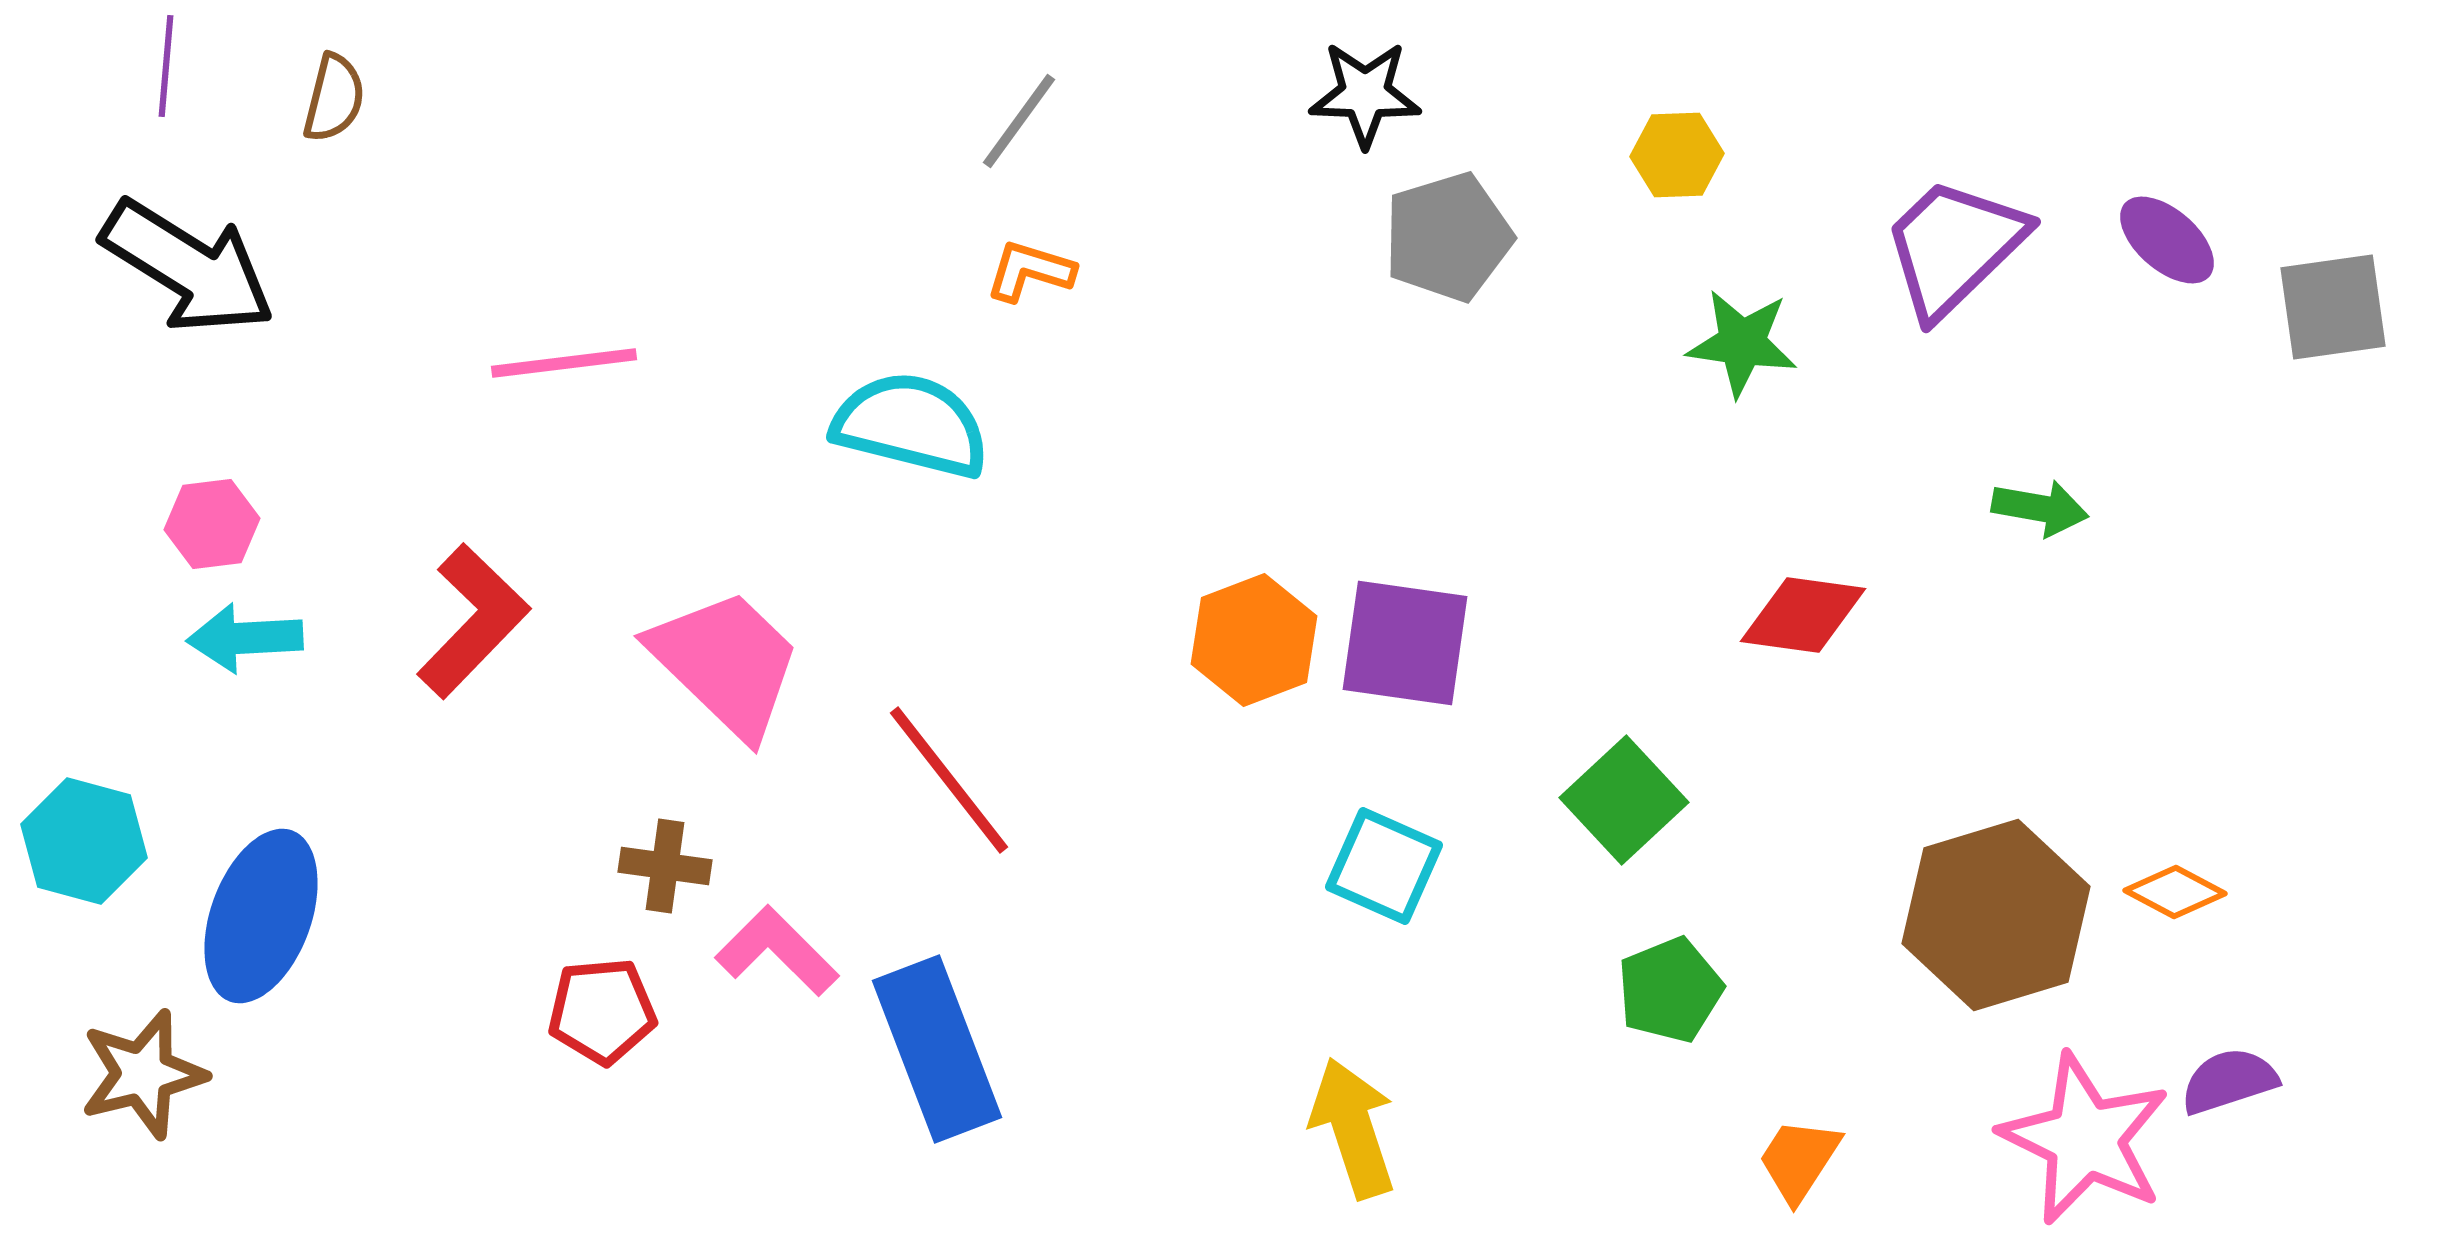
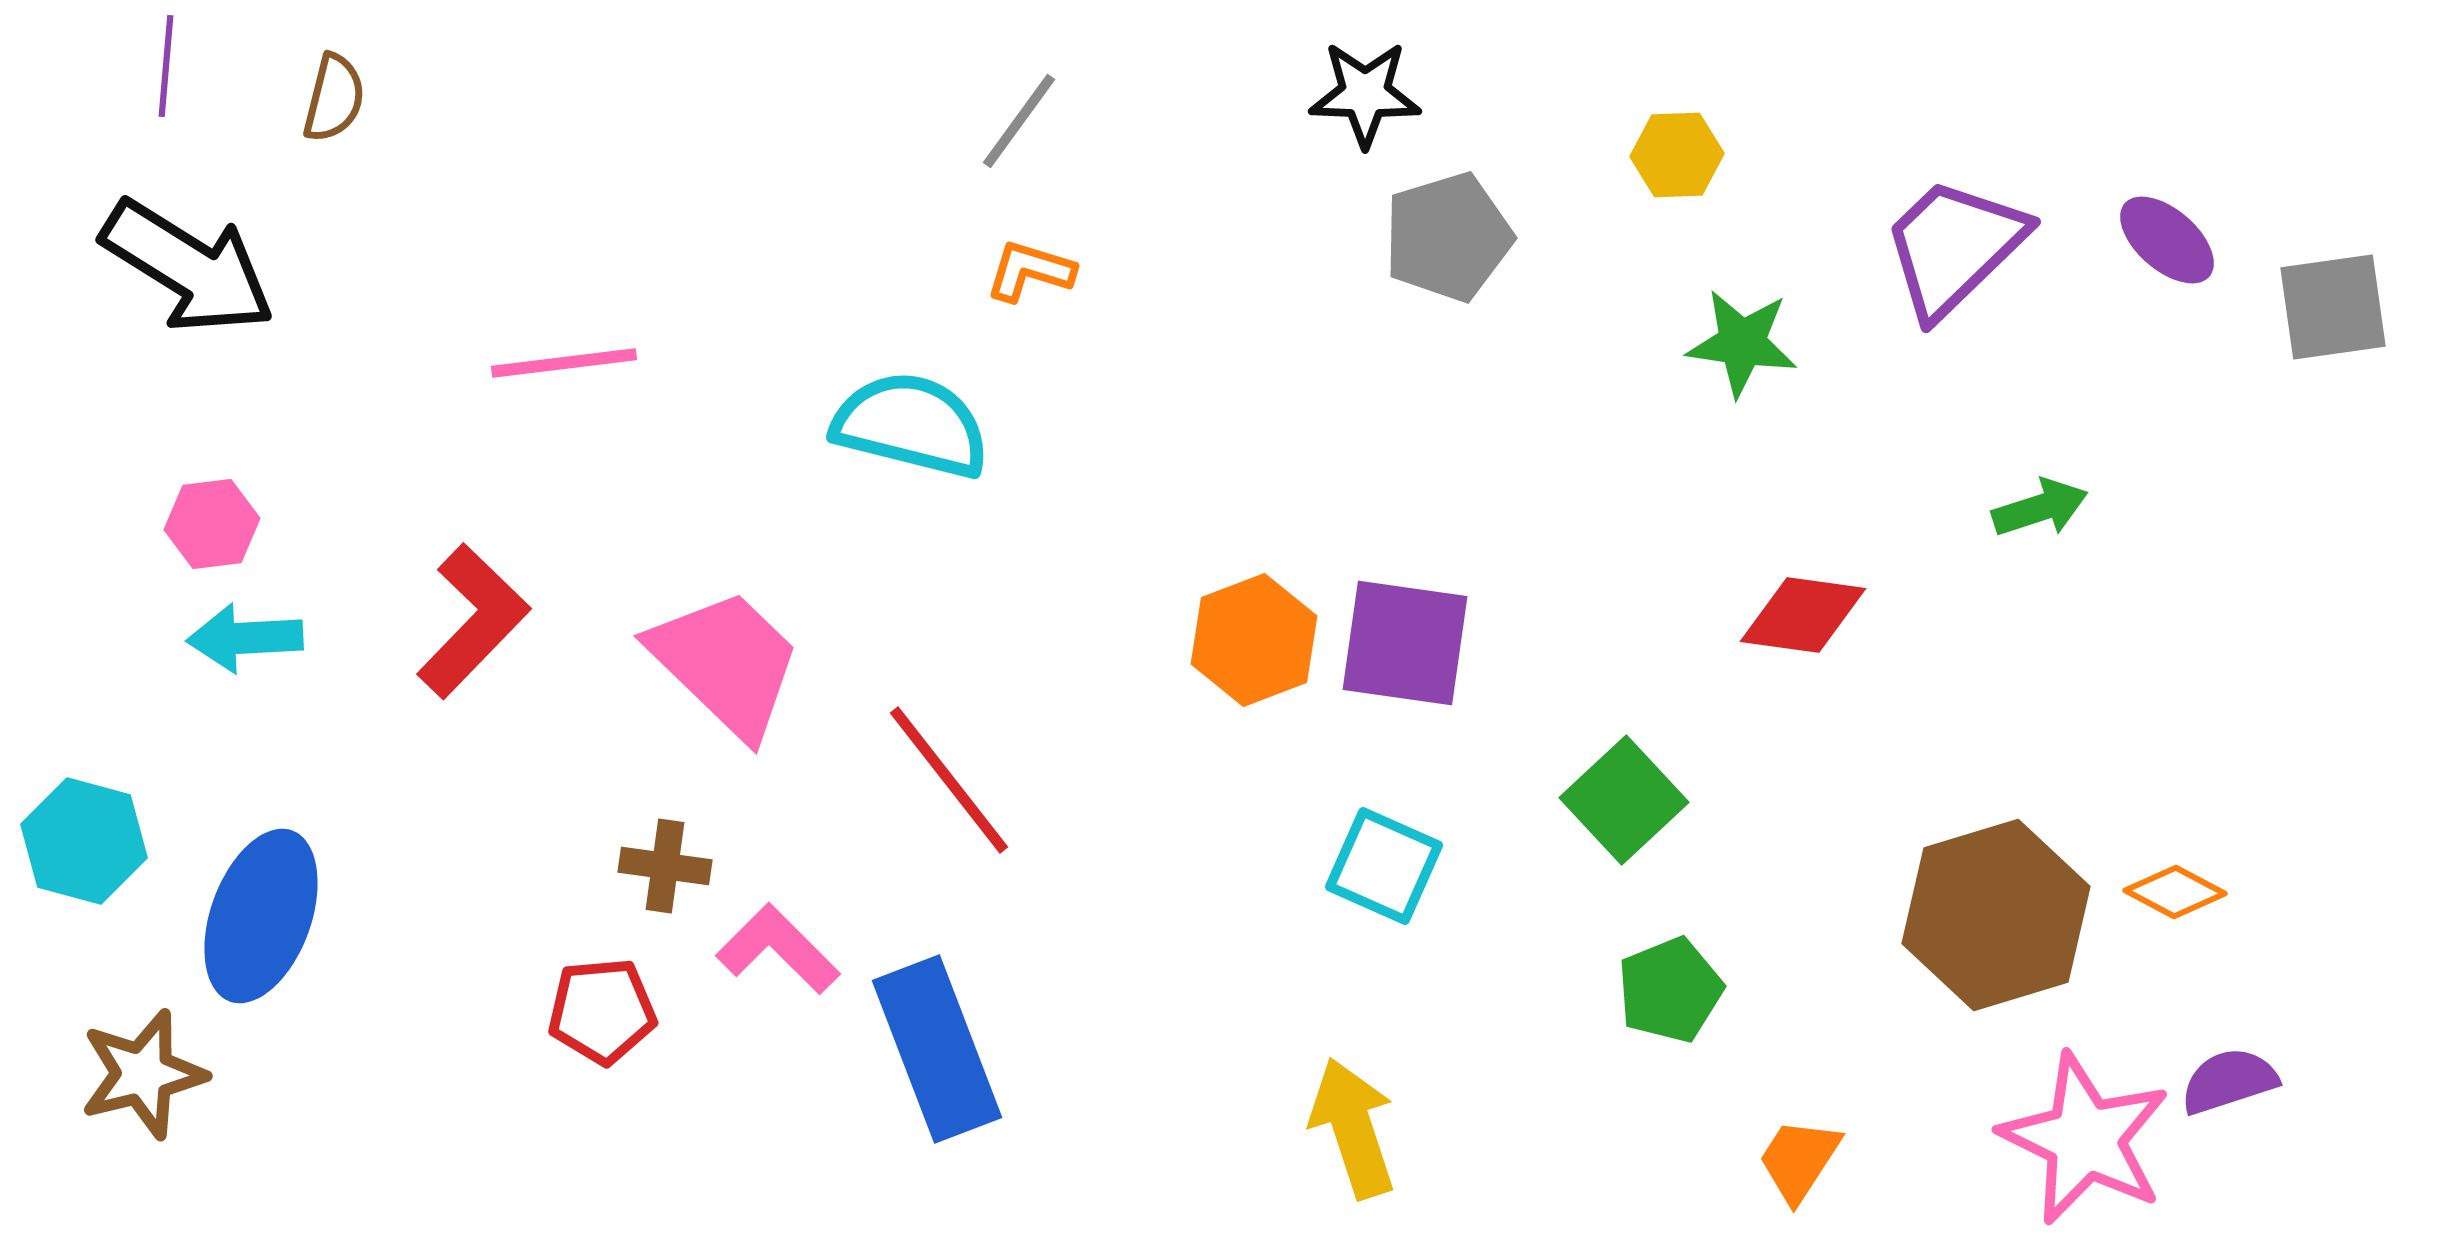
green arrow: rotated 28 degrees counterclockwise
pink L-shape: moved 1 px right, 2 px up
